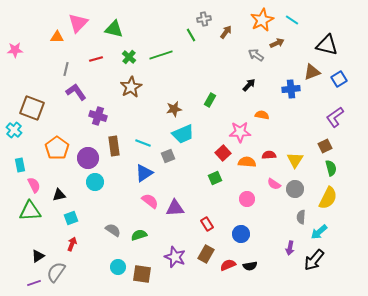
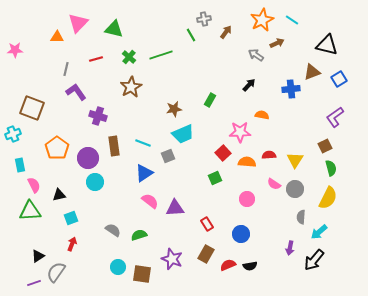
cyan cross at (14, 130): moved 1 px left, 4 px down; rotated 28 degrees clockwise
purple star at (175, 257): moved 3 px left, 2 px down
